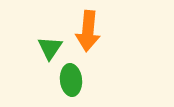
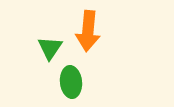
green ellipse: moved 2 px down
